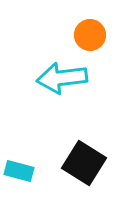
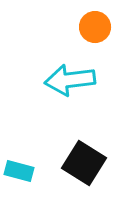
orange circle: moved 5 px right, 8 px up
cyan arrow: moved 8 px right, 2 px down
